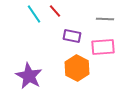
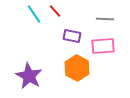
pink rectangle: moved 1 px up
